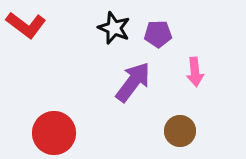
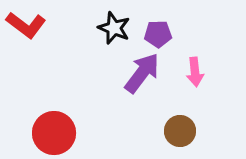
purple arrow: moved 9 px right, 9 px up
